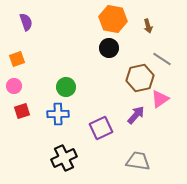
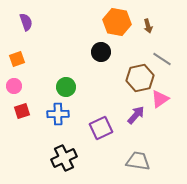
orange hexagon: moved 4 px right, 3 px down
black circle: moved 8 px left, 4 px down
